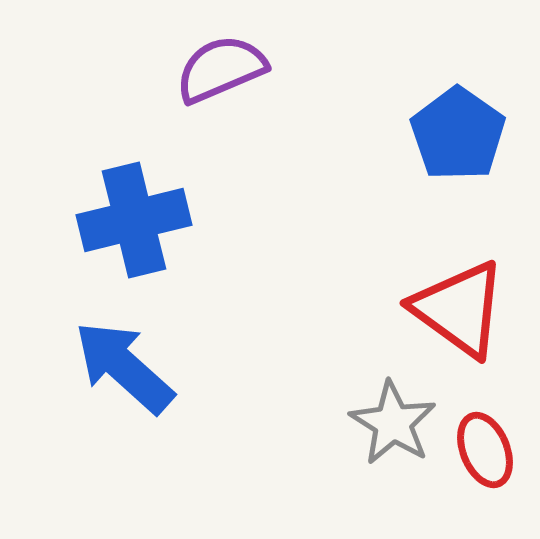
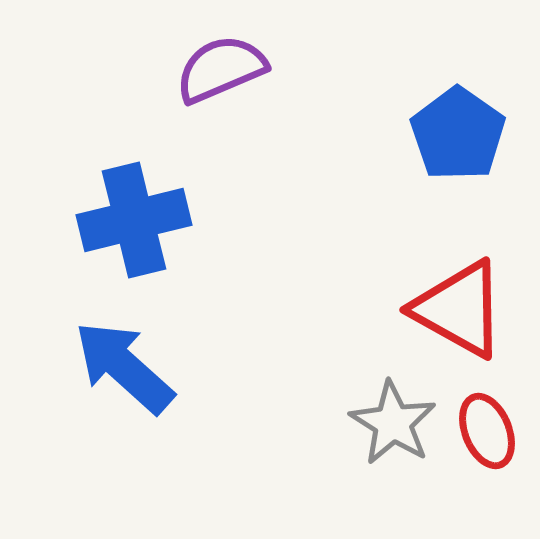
red triangle: rotated 7 degrees counterclockwise
red ellipse: moved 2 px right, 19 px up
